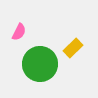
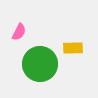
yellow rectangle: rotated 42 degrees clockwise
